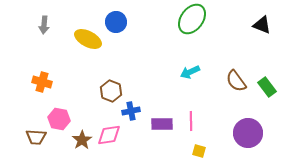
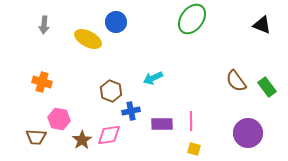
cyan arrow: moved 37 px left, 6 px down
yellow square: moved 5 px left, 2 px up
